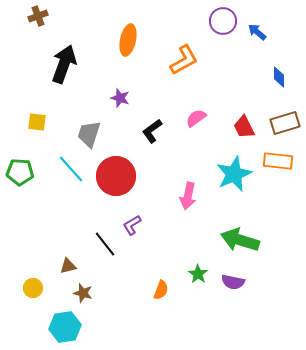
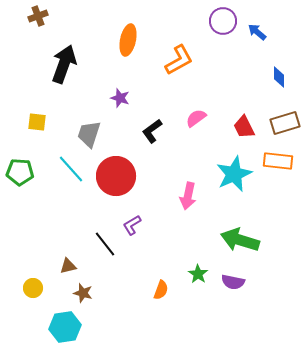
orange L-shape: moved 5 px left
